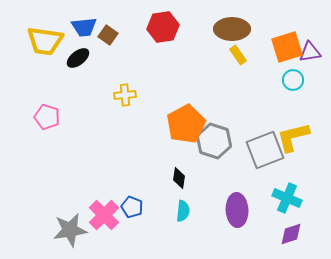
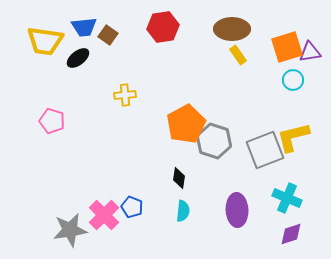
pink pentagon: moved 5 px right, 4 px down
